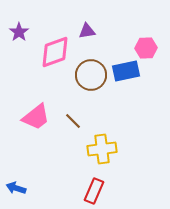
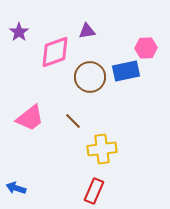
brown circle: moved 1 px left, 2 px down
pink trapezoid: moved 6 px left, 1 px down
